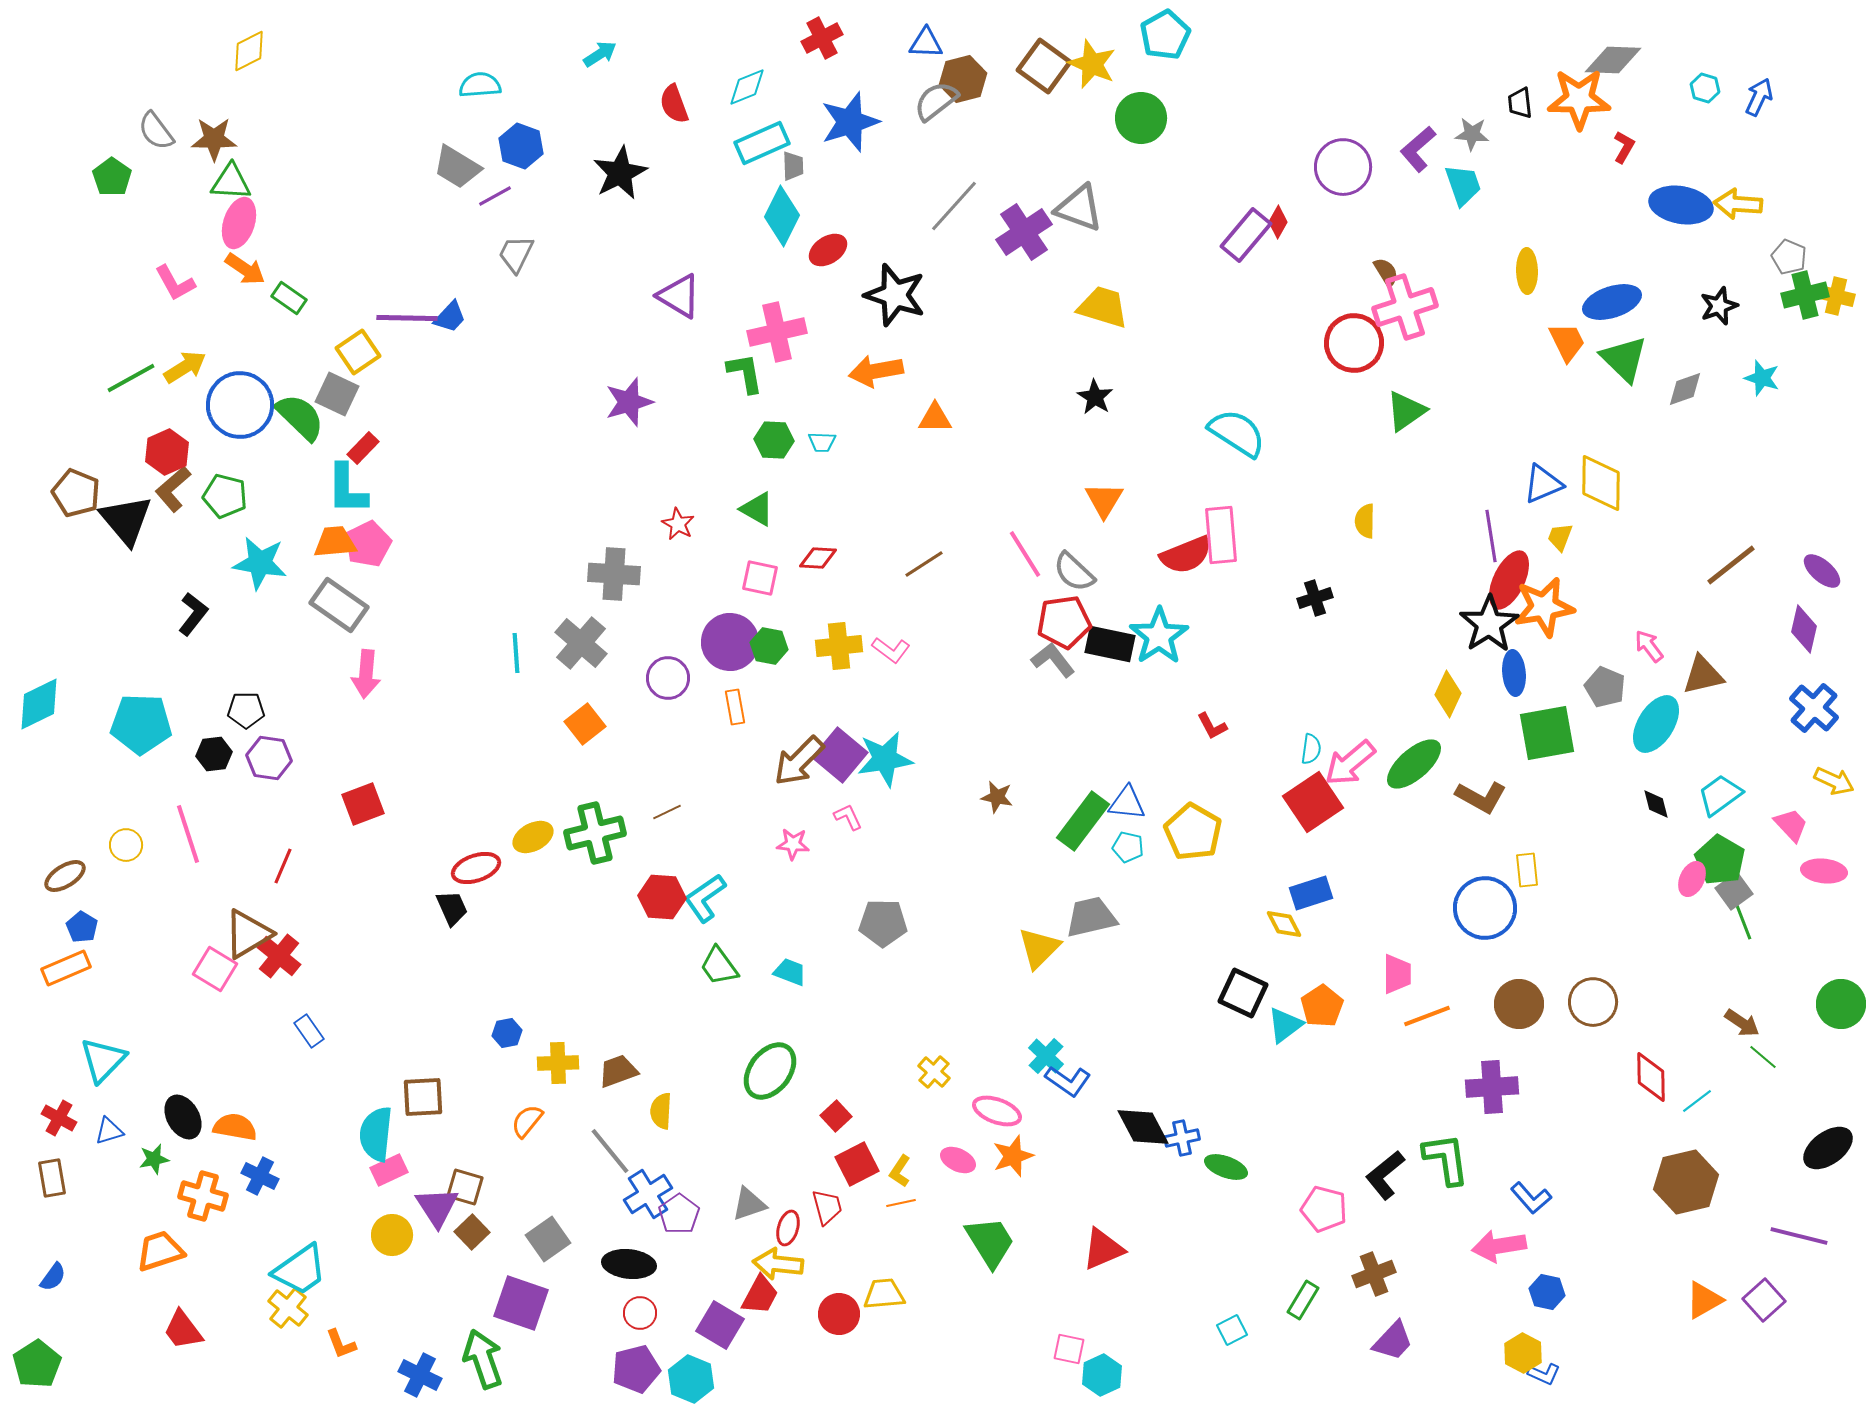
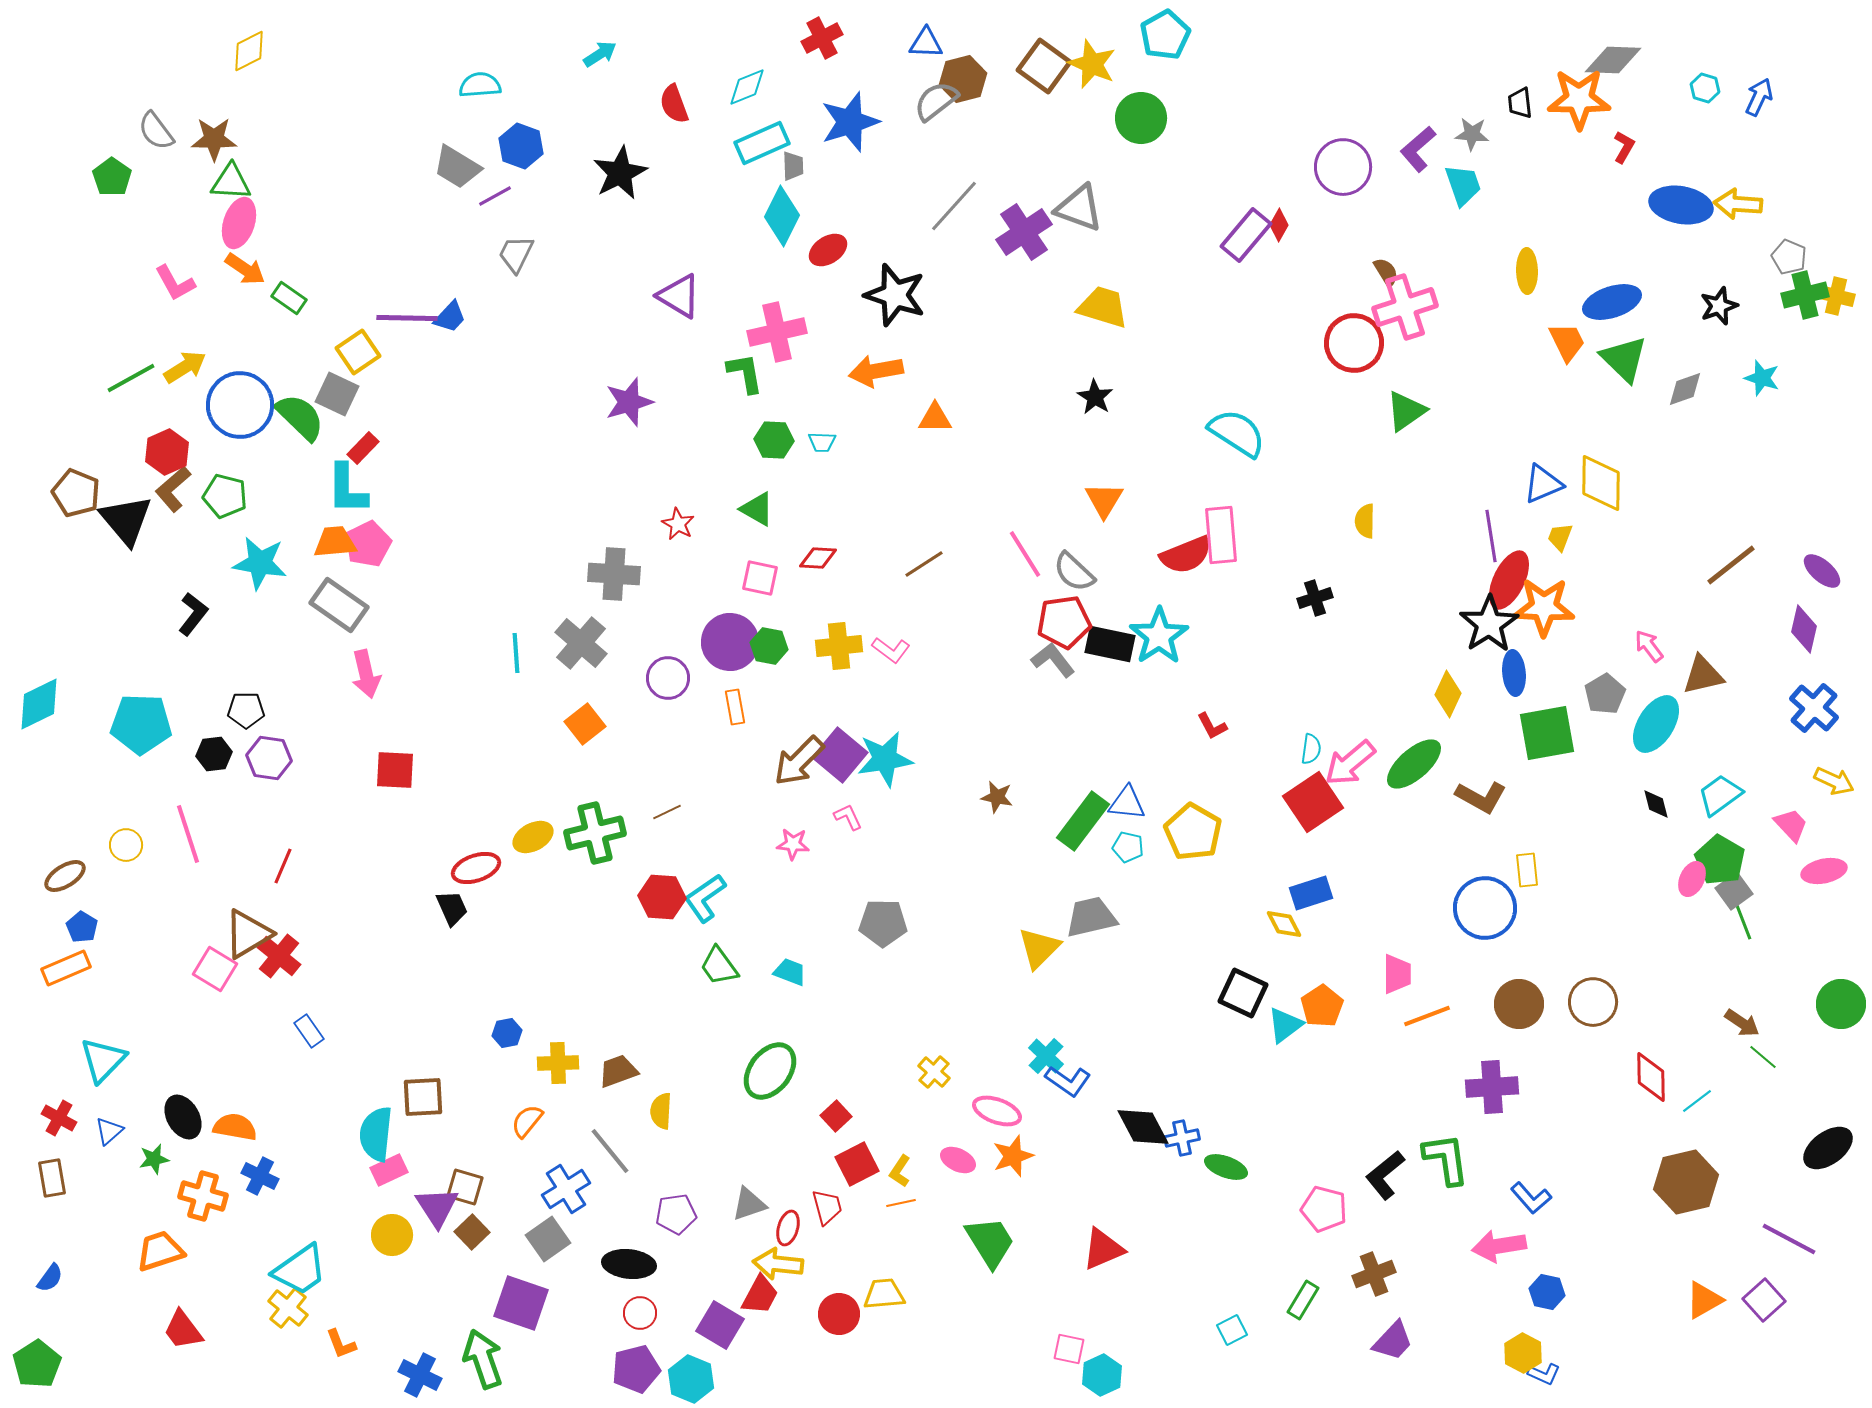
red diamond at (1278, 222): moved 1 px right, 3 px down
orange star at (1544, 607): rotated 12 degrees clockwise
pink arrow at (366, 674): rotated 18 degrees counterclockwise
gray pentagon at (1605, 687): moved 7 px down; rotated 18 degrees clockwise
red square at (363, 804): moved 32 px right, 34 px up; rotated 24 degrees clockwise
pink ellipse at (1824, 871): rotated 18 degrees counterclockwise
blue triangle at (109, 1131): rotated 24 degrees counterclockwise
blue cross at (648, 1194): moved 82 px left, 5 px up
purple pentagon at (679, 1214): moved 3 px left; rotated 27 degrees clockwise
purple line at (1799, 1236): moved 10 px left, 3 px down; rotated 14 degrees clockwise
blue semicircle at (53, 1277): moved 3 px left, 1 px down
